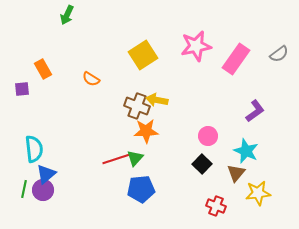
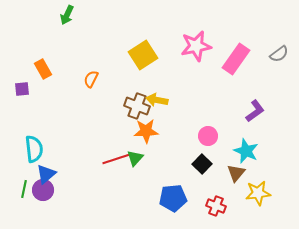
orange semicircle: rotated 84 degrees clockwise
blue pentagon: moved 32 px right, 9 px down
